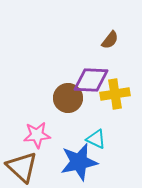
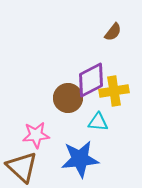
brown semicircle: moved 3 px right, 8 px up
purple diamond: rotated 30 degrees counterclockwise
yellow cross: moved 1 px left, 3 px up
pink star: moved 1 px left
cyan triangle: moved 2 px right, 17 px up; rotated 20 degrees counterclockwise
blue star: moved 1 px right, 3 px up; rotated 6 degrees clockwise
